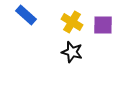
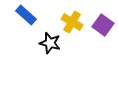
purple square: rotated 35 degrees clockwise
black star: moved 22 px left, 9 px up
